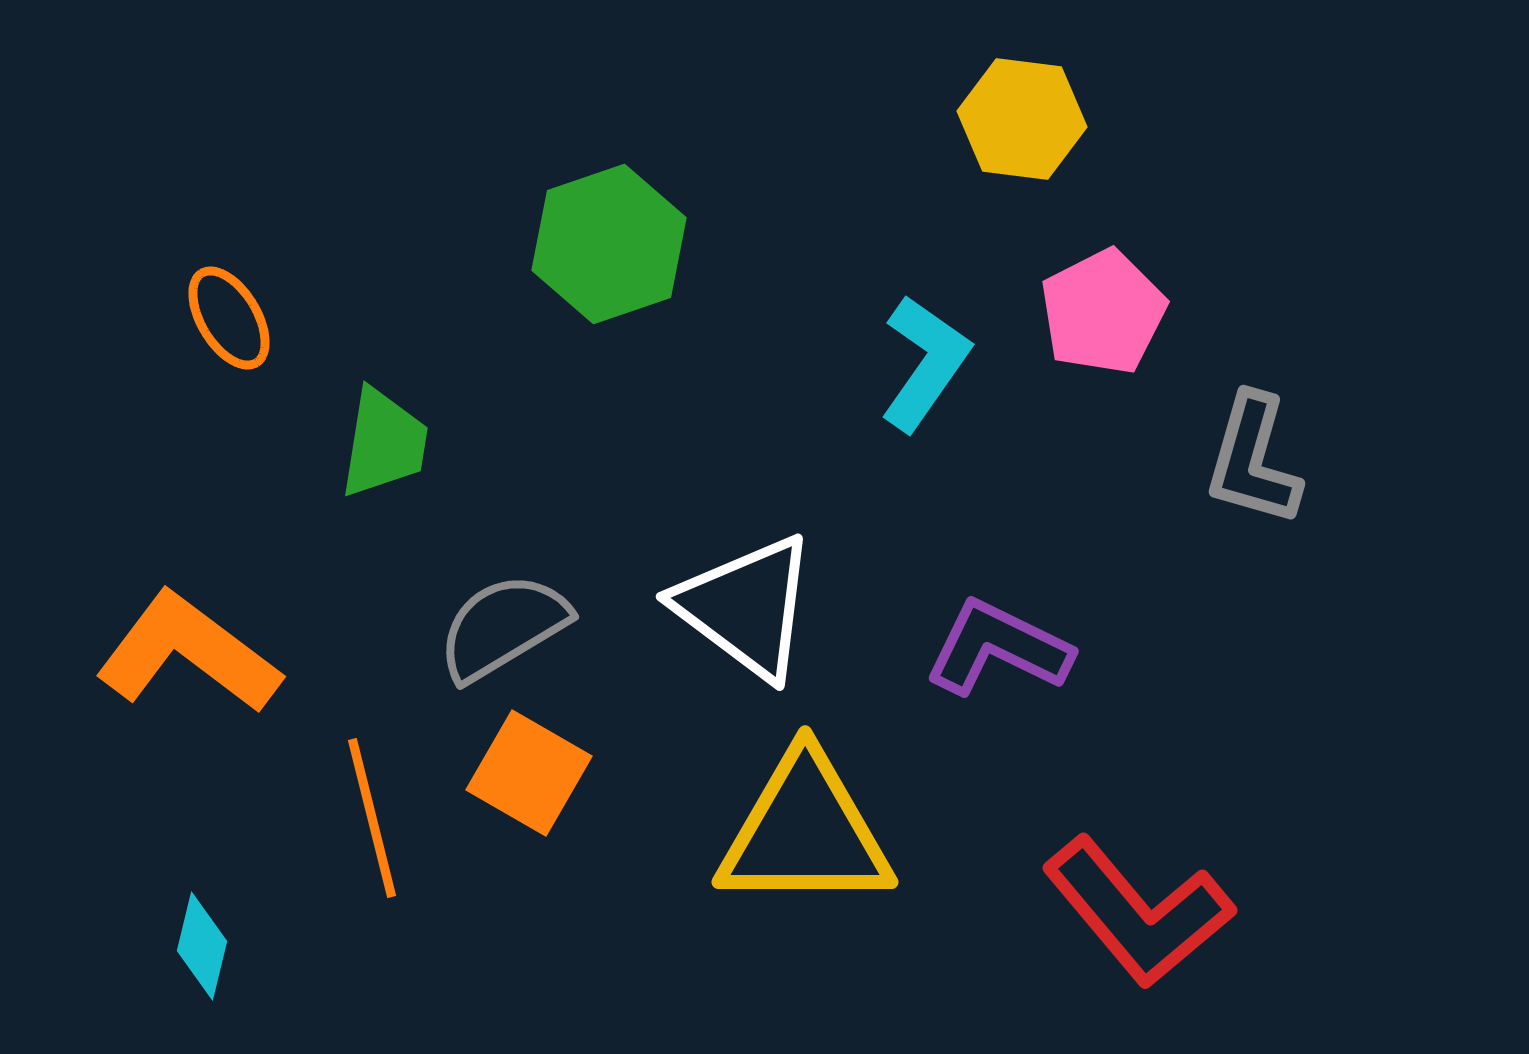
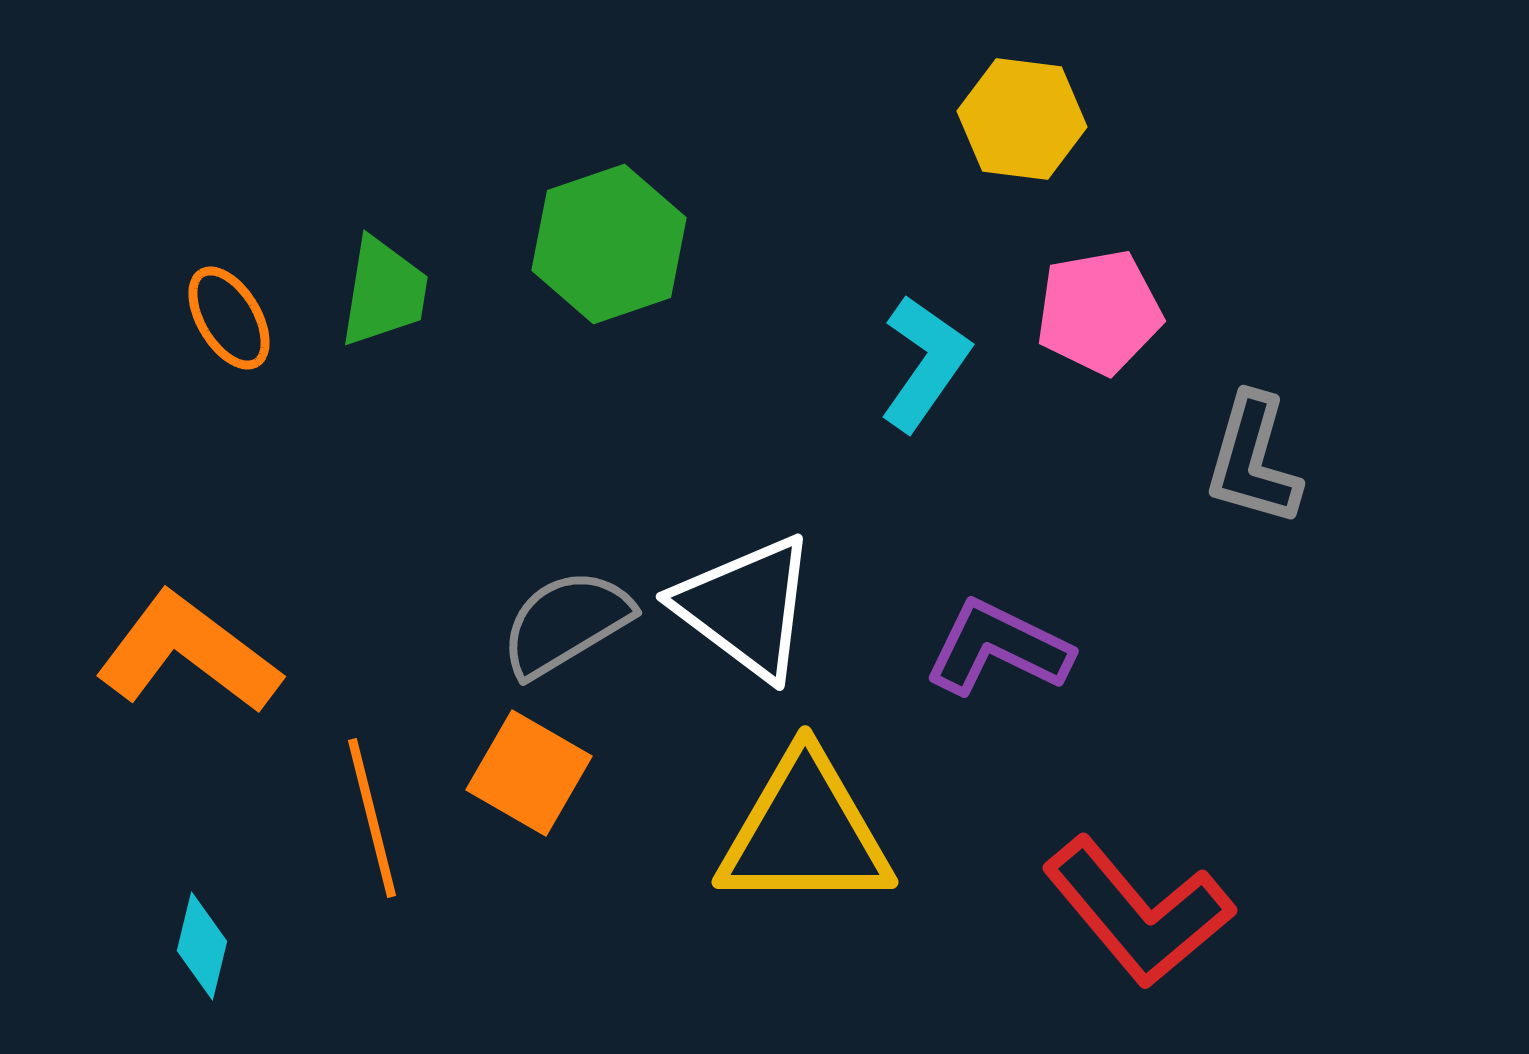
pink pentagon: moved 4 px left; rotated 17 degrees clockwise
green trapezoid: moved 151 px up
gray semicircle: moved 63 px right, 4 px up
